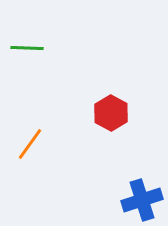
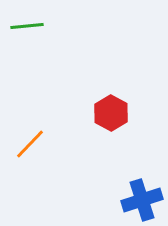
green line: moved 22 px up; rotated 8 degrees counterclockwise
orange line: rotated 8 degrees clockwise
